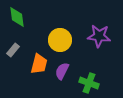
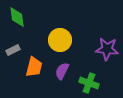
purple star: moved 8 px right, 13 px down
gray rectangle: rotated 24 degrees clockwise
orange trapezoid: moved 5 px left, 3 px down
